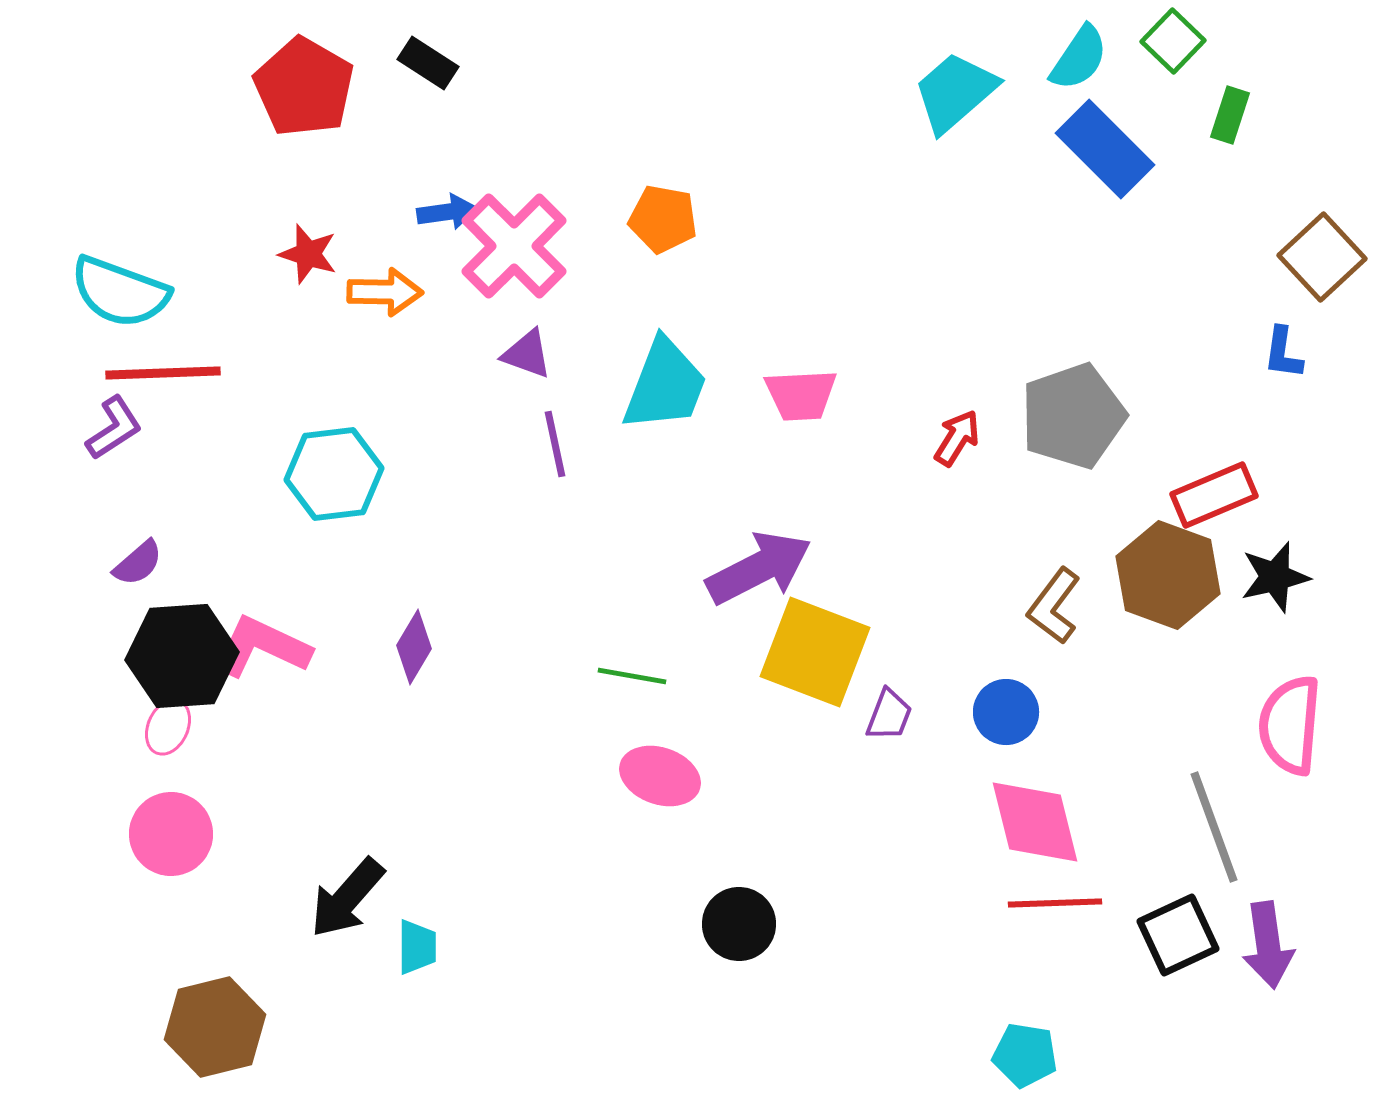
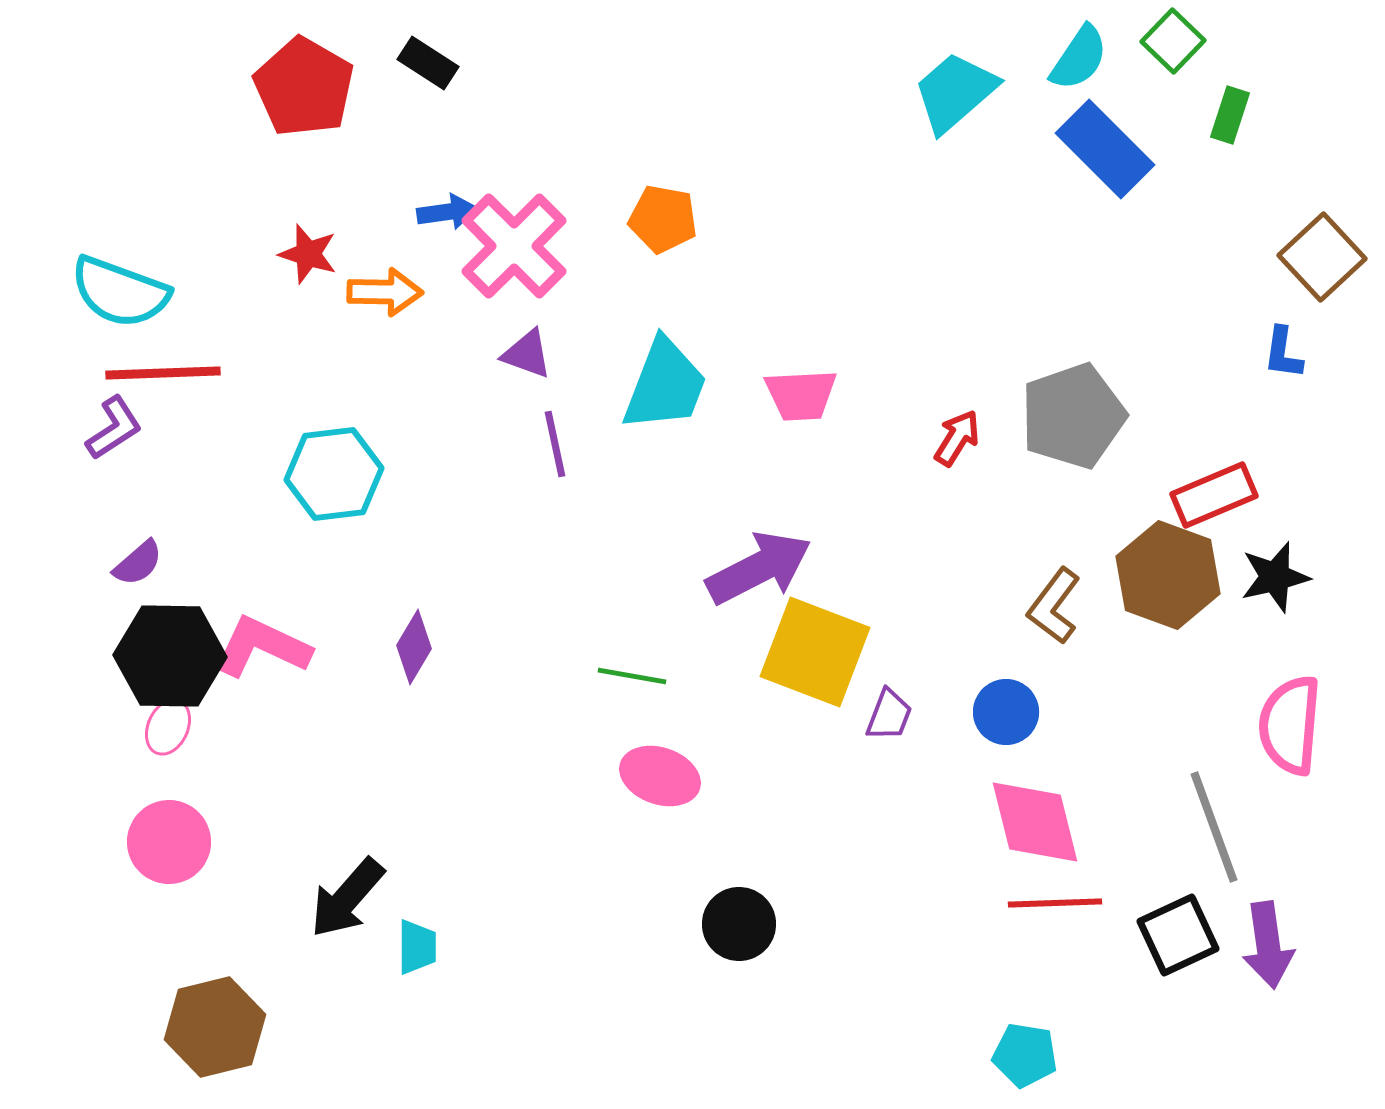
black hexagon at (182, 656): moved 12 px left; rotated 5 degrees clockwise
pink circle at (171, 834): moved 2 px left, 8 px down
